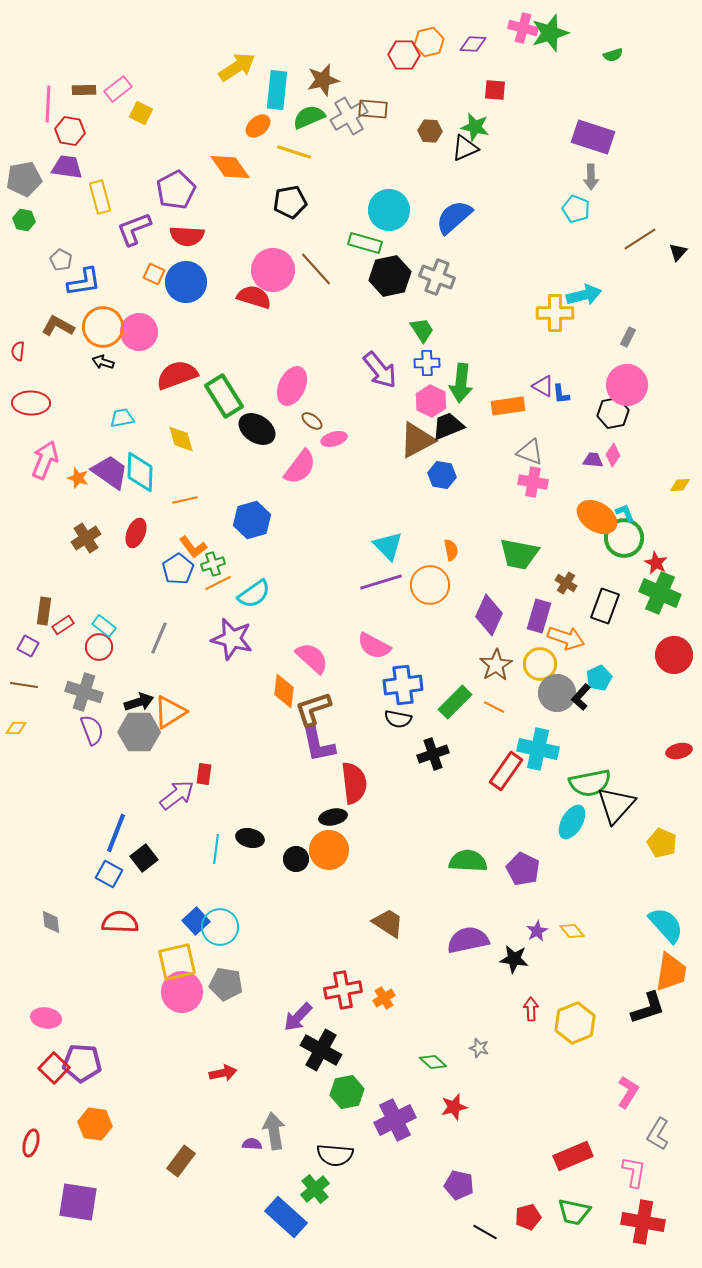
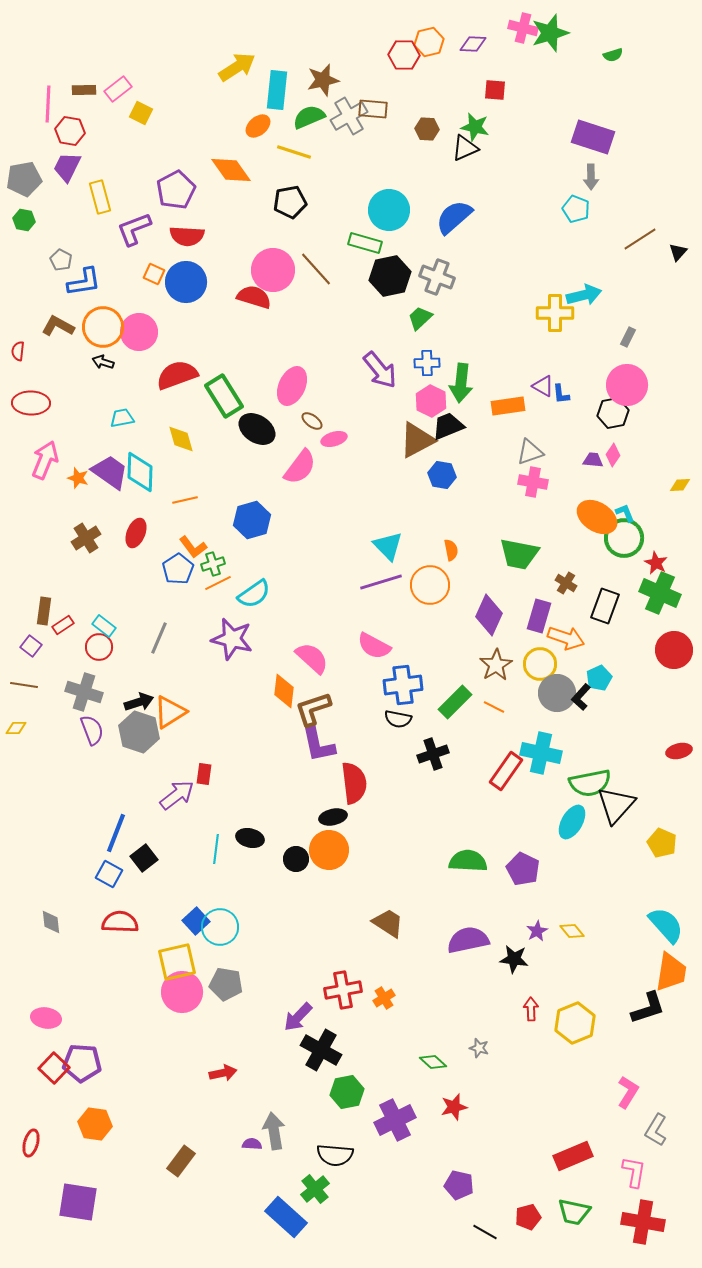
brown hexagon at (430, 131): moved 3 px left, 2 px up
purple trapezoid at (67, 167): rotated 72 degrees counterclockwise
orange diamond at (230, 167): moved 1 px right, 3 px down
green trapezoid at (422, 330): moved 2 px left, 12 px up; rotated 100 degrees counterclockwise
gray triangle at (530, 452): rotated 40 degrees counterclockwise
purple square at (28, 646): moved 3 px right; rotated 10 degrees clockwise
red circle at (674, 655): moved 5 px up
gray hexagon at (139, 732): rotated 18 degrees clockwise
cyan cross at (538, 749): moved 3 px right, 4 px down
gray L-shape at (658, 1134): moved 2 px left, 4 px up
